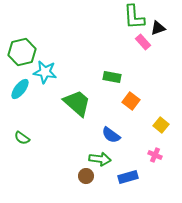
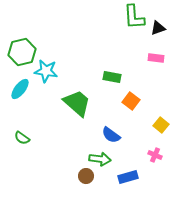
pink rectangle: moved 13 px right, 16 px down; rotated 42 degrees counterclockwise
cyan star: moved 1 px right, 1 px up
